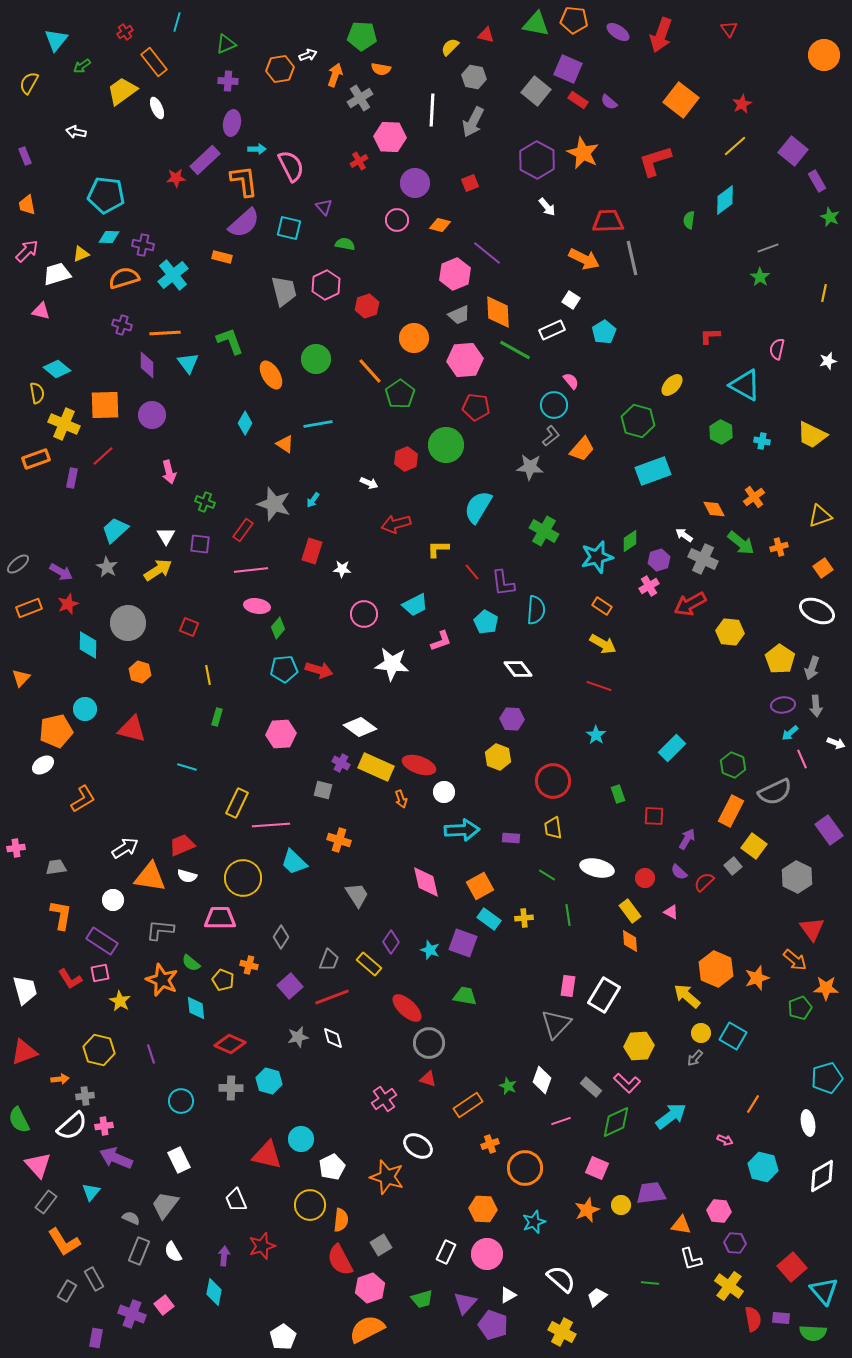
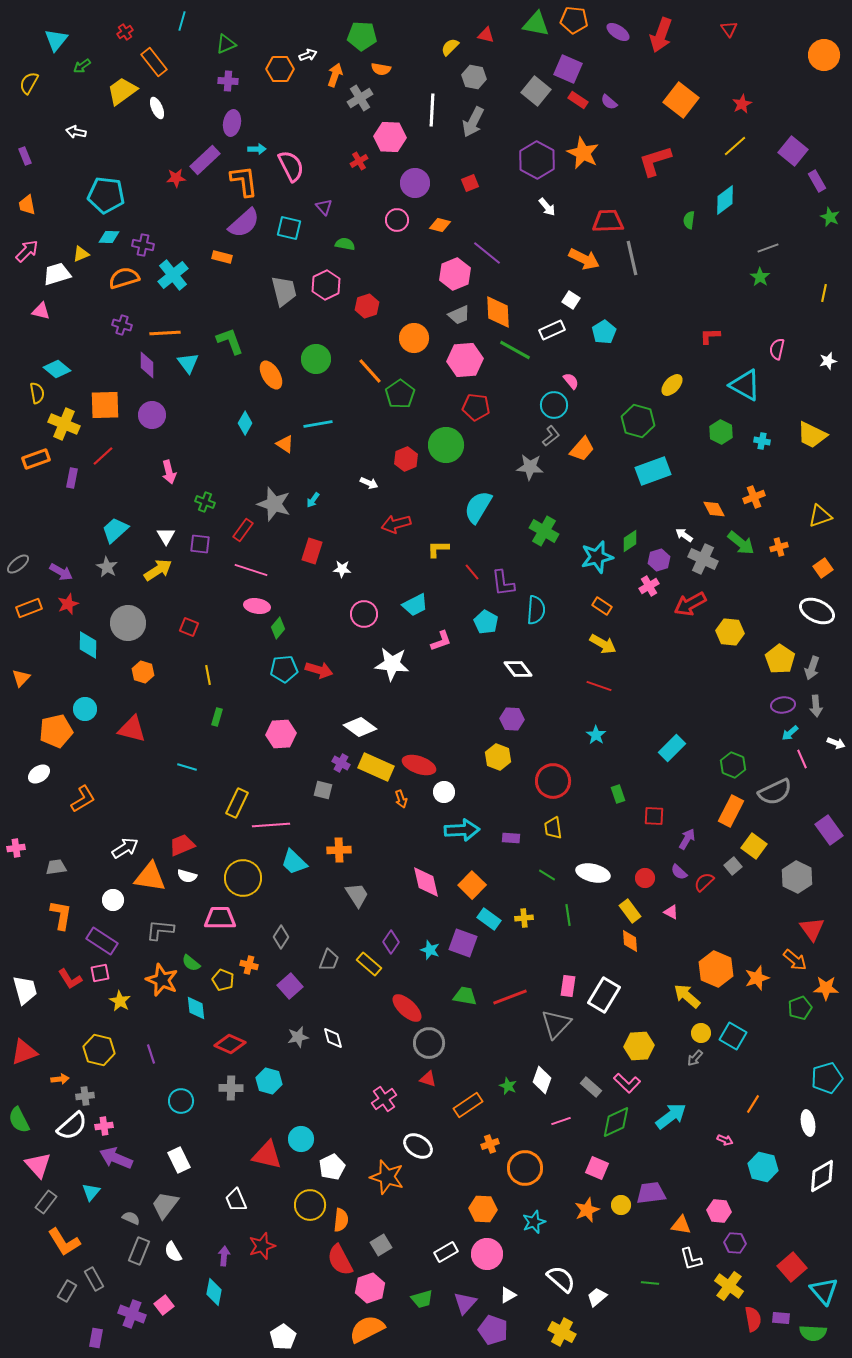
cyan line at (177, 22): moved 5 px right, 1 px up
orange hexagon at (280, 69): rotated 8 degrees clockwise
orange cross at (754, 497): rotated 15 degrees clockwise
pink line at (251, 570): rotated 24 degrees clockwise
orange hexagon at (140, 672): moved 3 px right
white ellipse at (43, 765): moved 4 px left, 9 px down
orange cross at (339, 840): moved 10 px down; rotated 20 degrees counterclockwise
white ellipse at (597, 868): moved 4 px left, 5 px down
orange square at (480, 886): moved 8 px left, 1 px up; rotated 16 degrees counterclockwise
red line at (332, 997): moved 178 px right
white rectangle at (446, 1252): rotated 35 degrees clockwise
purple pentagon at (493, 1325): moved 5 px down
